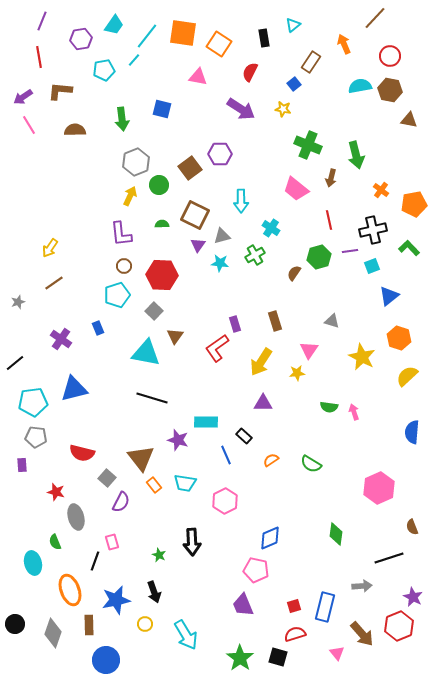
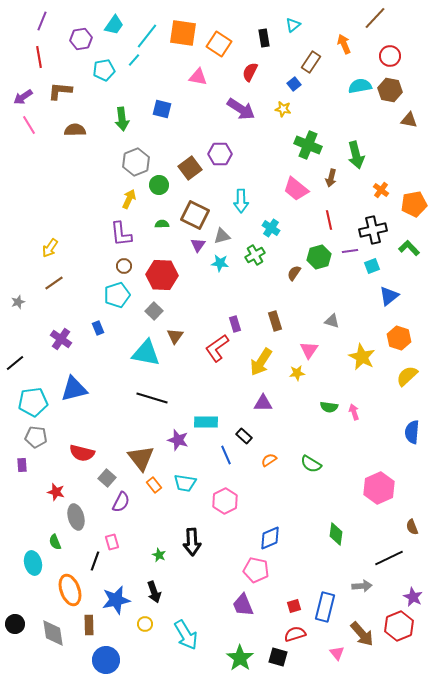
yellow arrow at (130, 196): moved 1 px left, 3 px down
orange semicircle at (271, 460): moved 2 px left
black line at (389, 558): rotated 8 degrees counterclockwise
gray diamond at (53, 633): rotated 28 degrees counterclockwise
